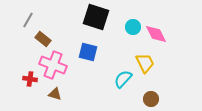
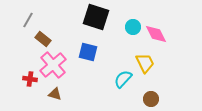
pink cross: rotated 28 degrees clockwise
